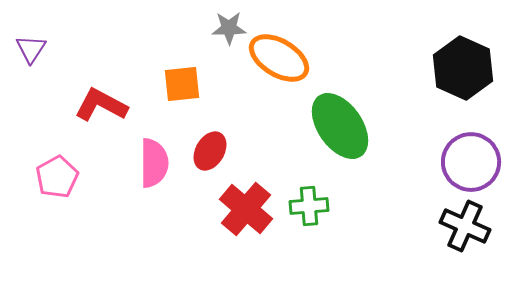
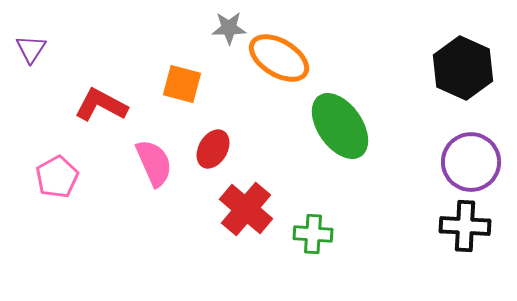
orange square: rotated 21 degrees clockwise
red ellipse: moved 3 px right, 2 px up
pink semicircle: rotated 24 degrees counterclockwise
green cross: moved 4 px right, 28 px down; rotated 9 degrees clockwise
black cross: rotated 21 degrees counterclockwise
